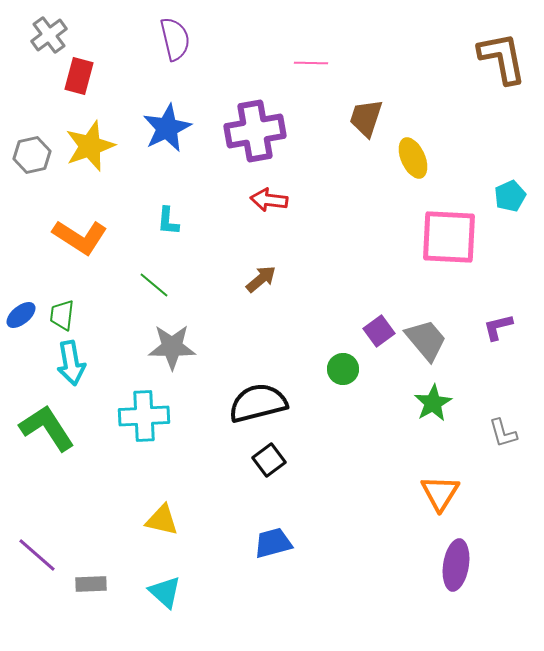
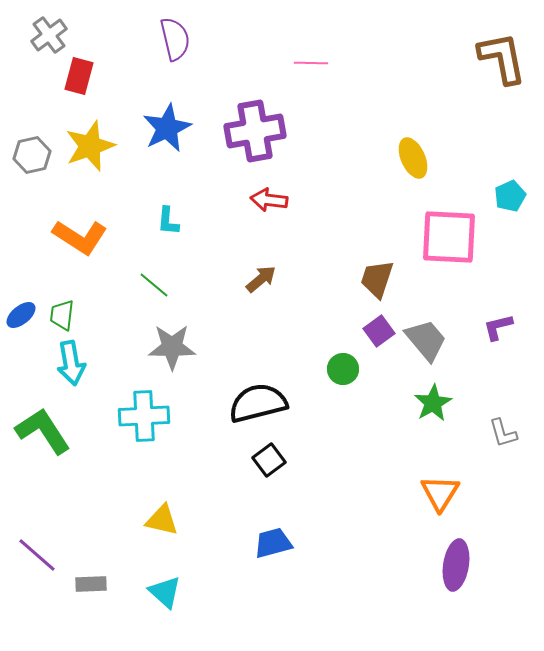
brown trapezoid: moved 11 px right, 161 px down
green L-shape: moved 4 px left, 3 px down
